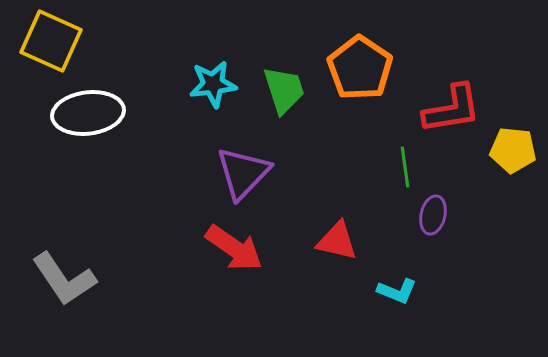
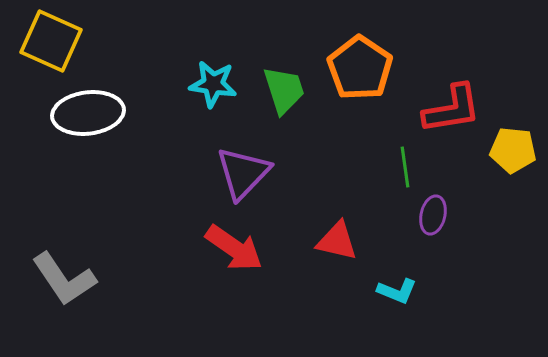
cyan star: rotated 15 degrees clockwise
